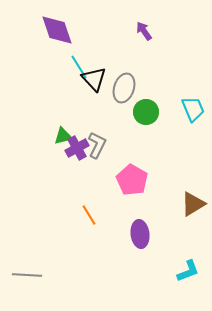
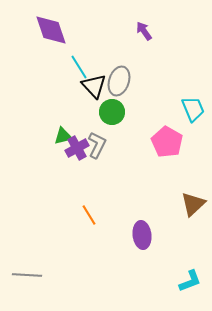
purple diamond: moved 6 px left
black triangle: moved 7 px down
gray ellipse: moved 5 px left, 7 px up
green circle: moved 34 px left
pink pentagon: moved 35 px right, 38 px up
brown triangle: rotated 12 degrees counterclockwise
purple ellipse: moved 2 px right, 1 px down
cyan L-shape: moved 2 px right, 10 px down
